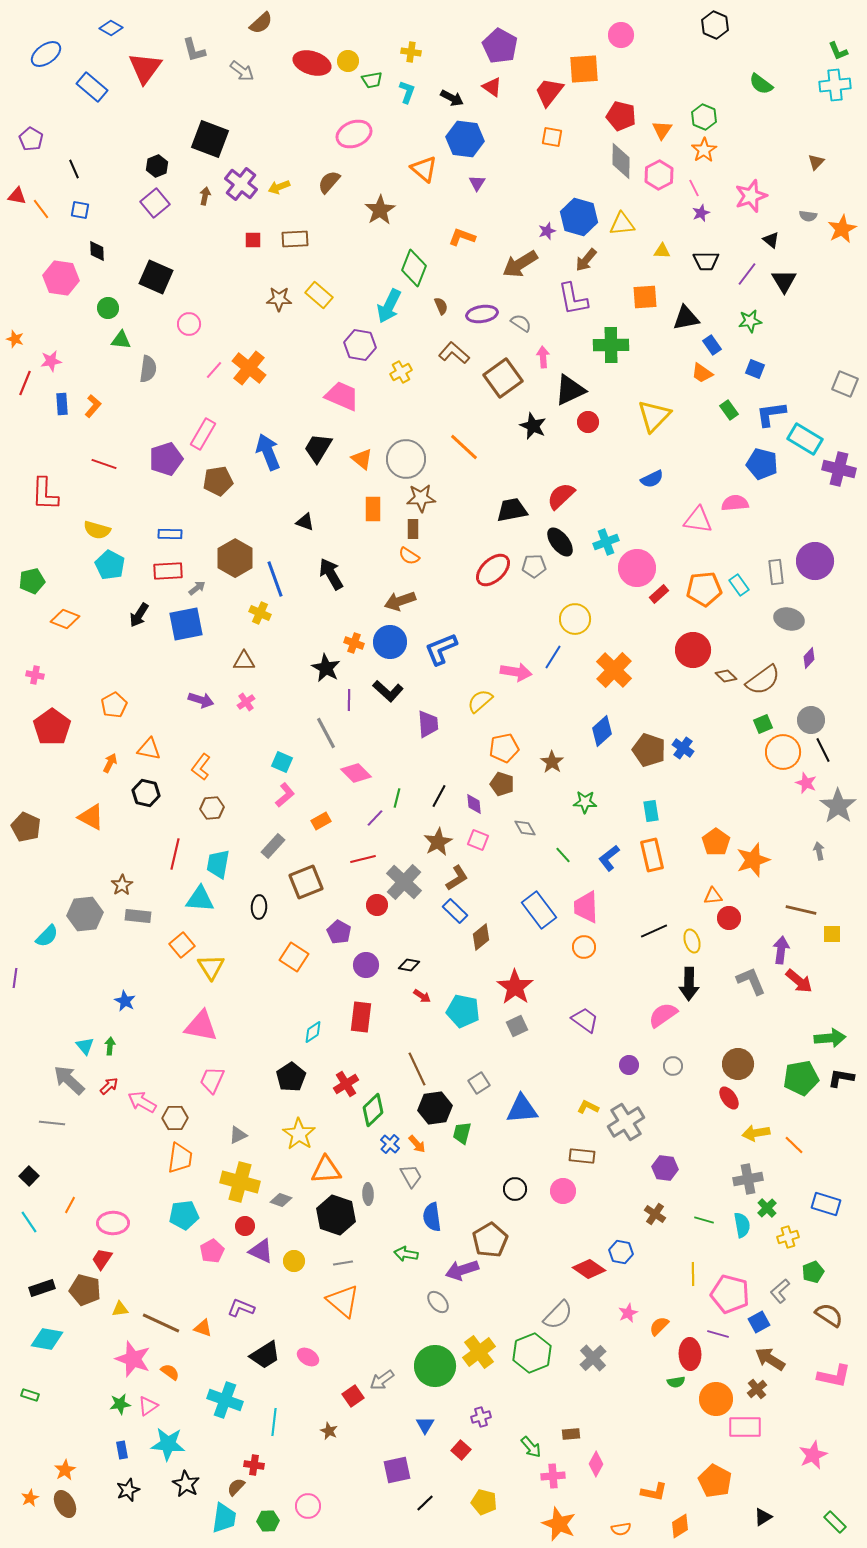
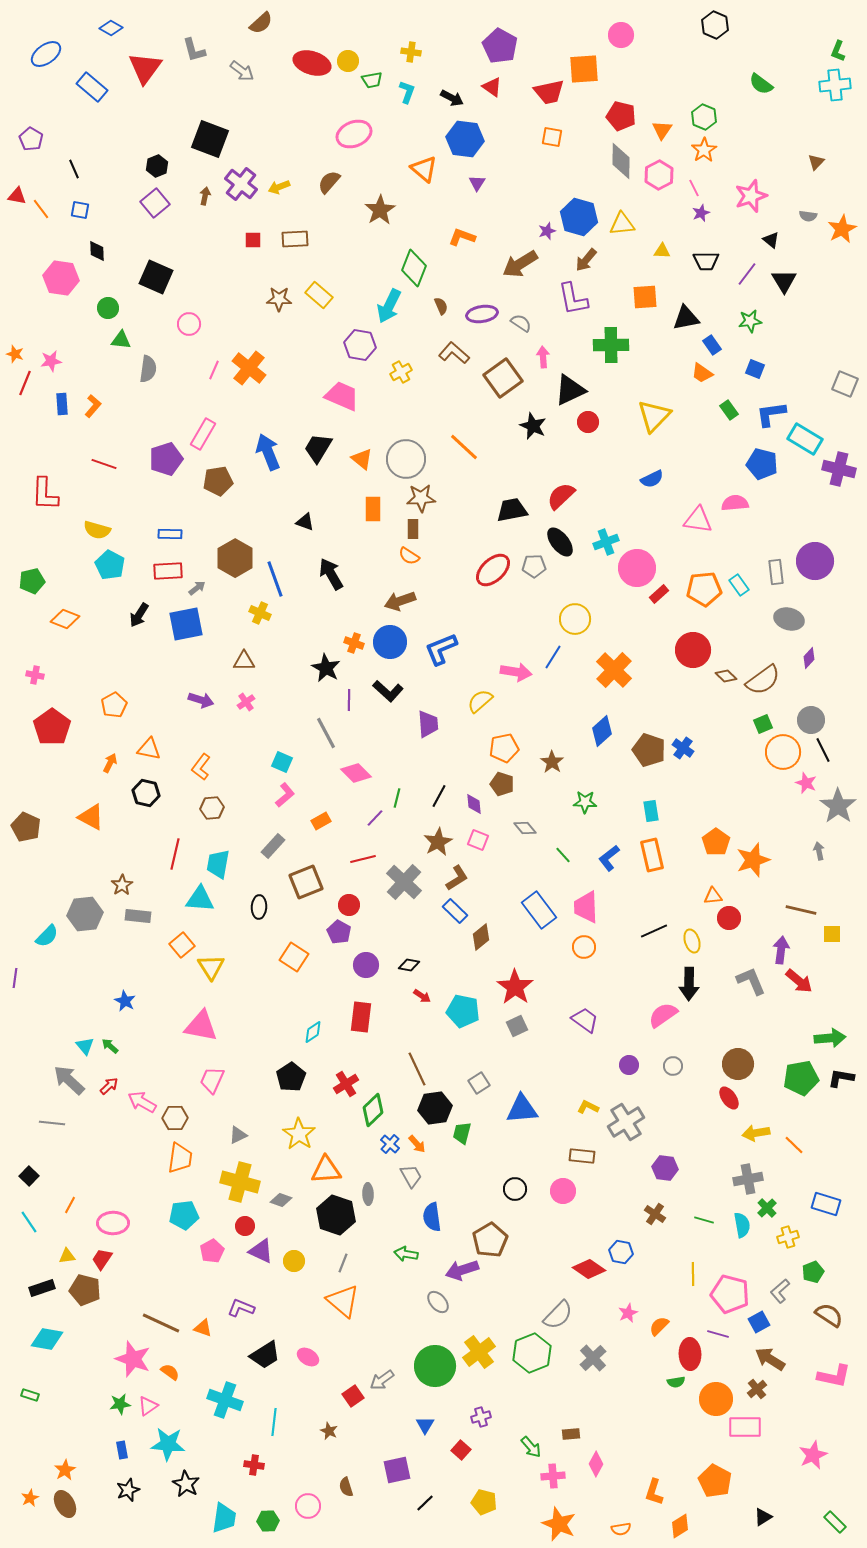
green L-shape at (838, 51): rotated 45 degrees clockwise
red trapezoid at (549, 92): rotated 140 degrees counterclockwise
orange star at (15, 339): moved 15 px down
pink line at (214, 370): rotated 18 degrees counterclockwise
gray diamond at (525, 828): rotated 10 degrees counterclockwise
red circle at (377, 905): moved 28 px left
green arrow at (110, 1046): rotated 54 degrees counterclockwise
gray line at (343, 1263): rotated 60 degrees counterclockwise
yellow triangle at (120, 1309): moved 53 px left, 53 px up
brown semicircle at (236, 1487): moved 110 px right; rotated 60 degrees counterclockwise
orange L-shape at (654, 1492): rotated 96 degrees clockwise
